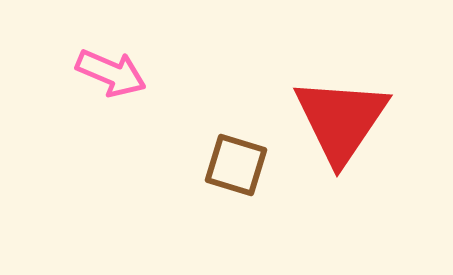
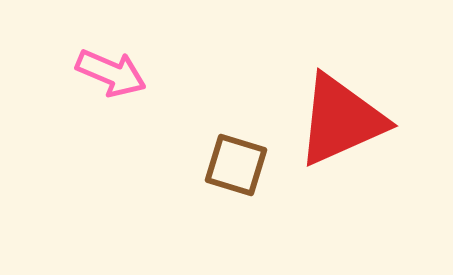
red triangle: rotated 32 degrees clockwise
